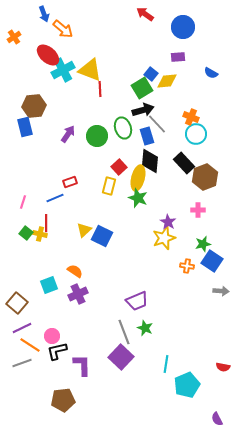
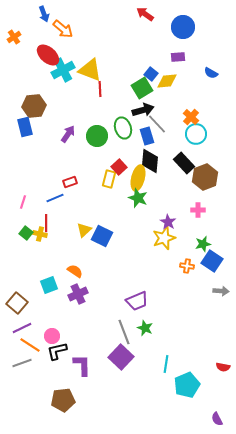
orange cross at (191, 117): rotated 21 degrees clockwise
yellow rectangle at (109, 186): moved 7 px up
